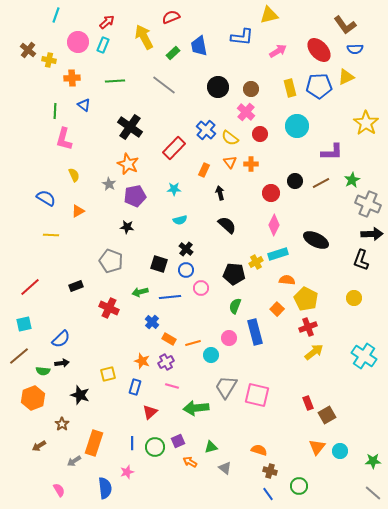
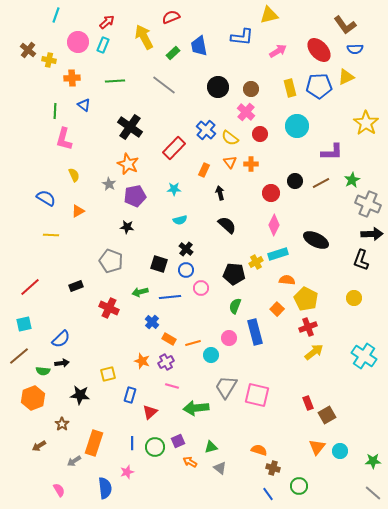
blue rectangle at (135, 387): moved 5 px left, 8 px down
black star at (80, 395): rotated 12 degrees counterclockwise
gray triangle at (225, 468): moved 5 px left
brown cross at (270, 471): moved 3 px right, 3 px up
